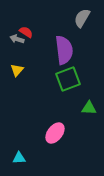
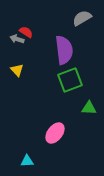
gray semicircle: rotated 30 degrees clockwise
yellow triangle: rotated 24 degrees counterclockwise
green square: moved 2 px right, 1 px down
cyan triangle: moved 8 px right, 3 px down
